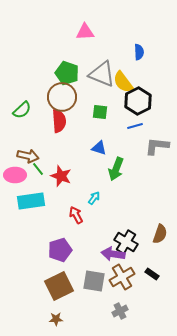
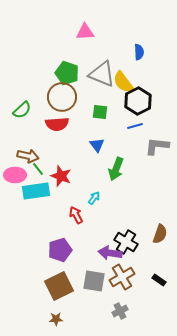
red semicircle: moved 2 px left, 3 px down; rotated 90 degrees clockwise
blue triangle: moved 2 px left, 3 px up; rotated 35 degrees clockwise
cyan rectangle: moved 5 px right, 10 px up
purple arrow: moved 3 px left, 1 px up
black rectangle: moved 7 px right, 6 px down
